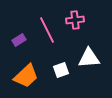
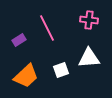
pink cross: moved 14 px right; rotated 12 degrees clockwise
pink line: moved 2 px up
